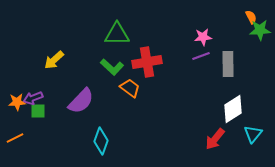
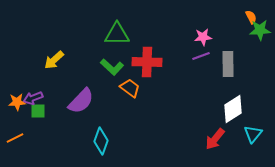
red cross: rotated 12 degrees clockwise
